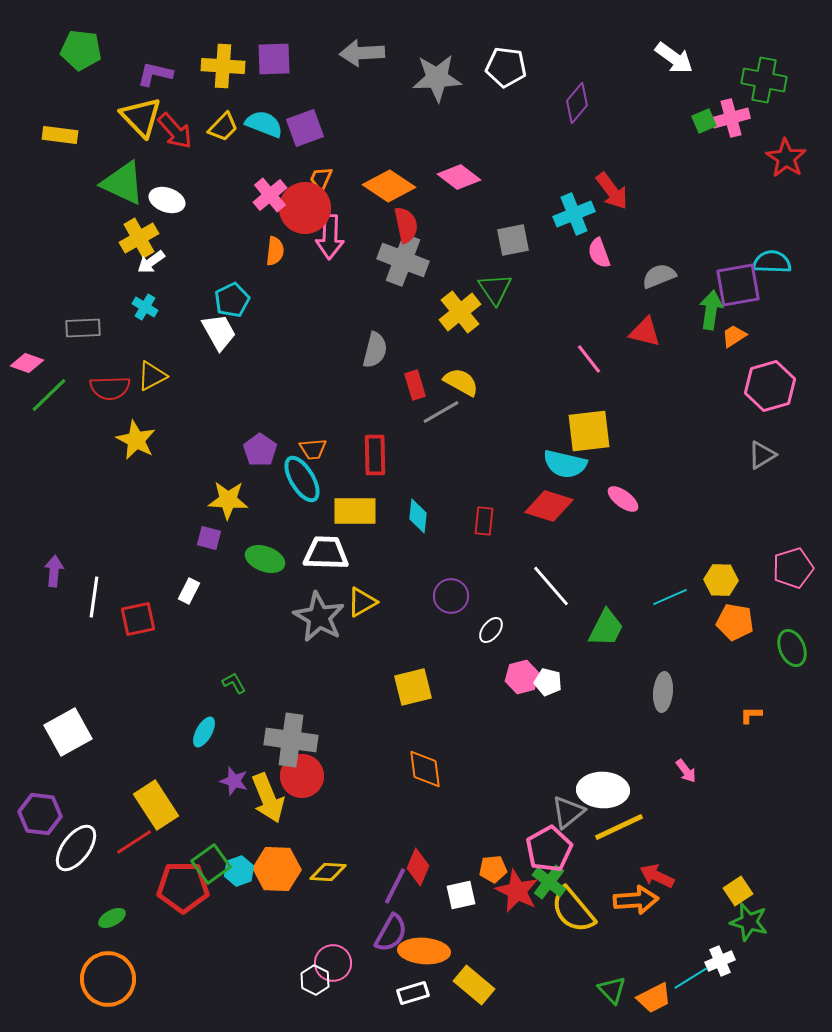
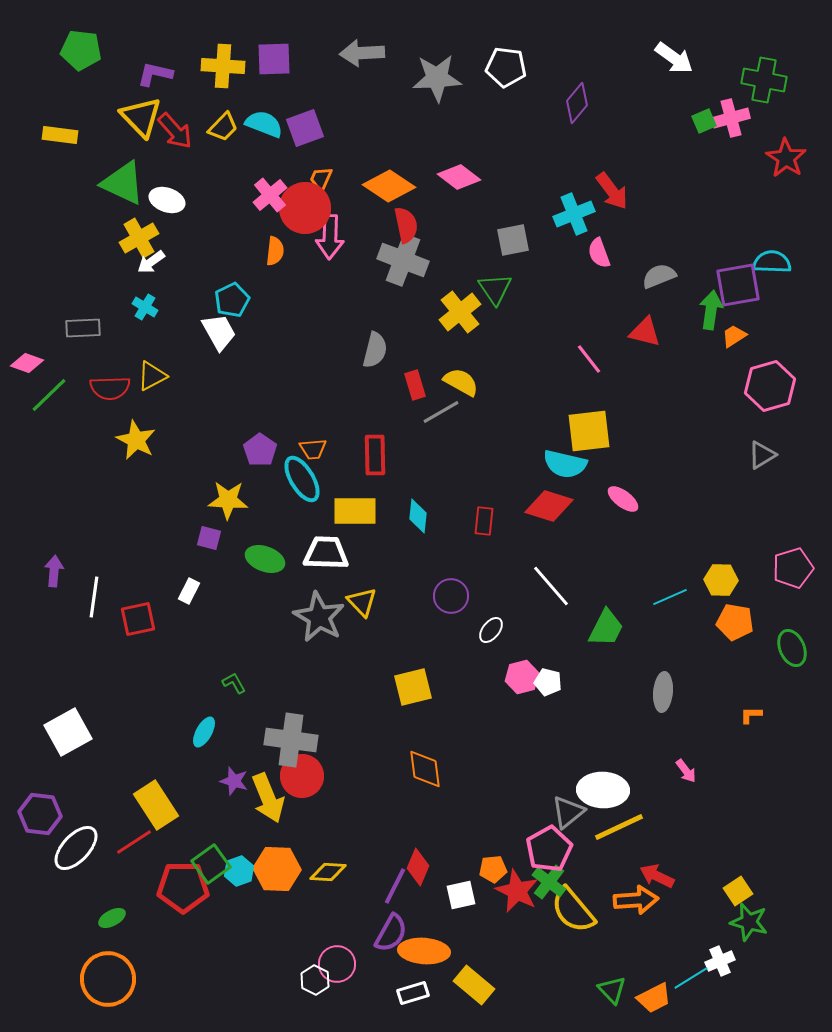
yellow triangle at (362, 602): rotated 44 degrees counterclockwise
white ellipse at (76, 848): rotated 6 degrees clockwise
pink circle at (333, 963): moved 4 px right, 1 px down
